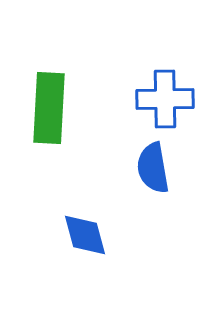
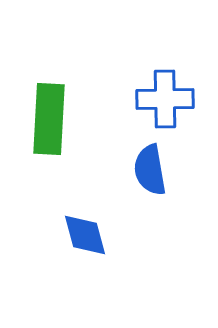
green rectangle: moved 11 px down
blue semicircle: moved 3 px left, 2 px down
